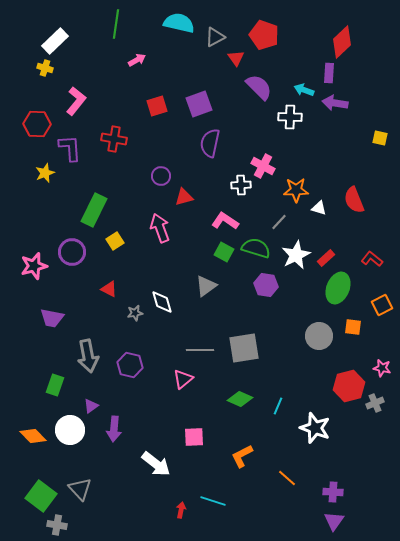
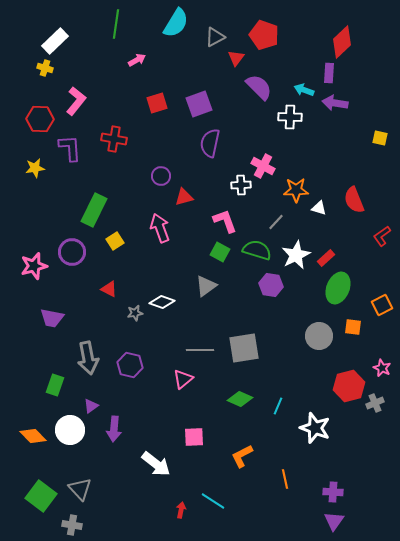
cyan semicircle at (179, 23): moved 3 px left; rotated 108 degrees clockwise
red triangle at (236, 58): rotated 12 degrees clockwise
red square at (157, 106): moved 3 px up
red hexagon at (37, 124): moved 3 px right, 5 px up
yellow star at (45, 173): moved 10 px left, 5 px up; rotated 12 degrees clockwise
pink L-shape at (225, 221): rotated 36 degrees clockwise
gray line at (279, 222): moved 3 px left
green semicircle at (256, 248): moved 1 px right, 2 px down
green square at (224, 252): moved 4 px left
red L-shape at (372, 259): moved 10 px right, 23 px up; rotated 75 degrees counterclockwise
purple hexagon at (266, 285): moved 5 px right
white diamond at (162, 302): rotated 55 degrees counterclockwise
gray arrow at (88, 356): moved 2 px down
pink star at (382, 368): rotated 12 degrees clockwise
orange line at (287, 478): moved 2 px left, 1 px down; rotated 36 degrees clockwise
cyan line at (213, 501): rotated 15 degrees clockwise
gray cross at (57, 525): moved 15 px right
